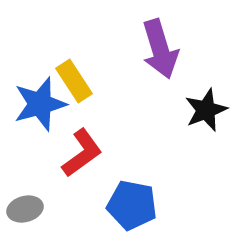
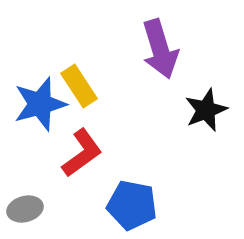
yellow rectangle: moved 5 px right, 5 px down
